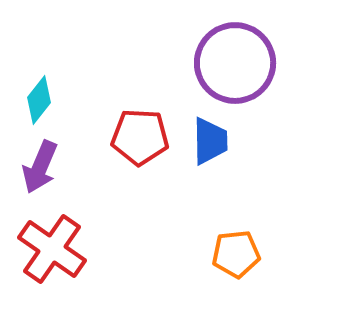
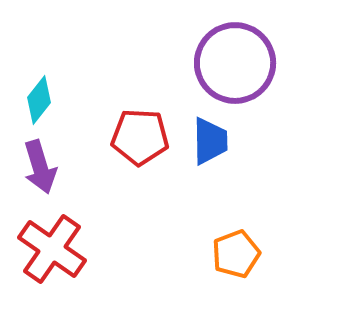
purple arrow: rotated 40 degrees counterclockwise
orange pentagon: rotated 15 degrees counterclockwise
